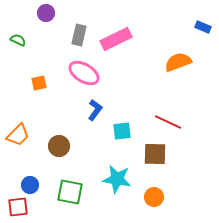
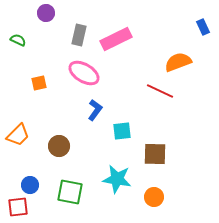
blue rectangle: rotated 42 degrees clockwise
red line: moved 8 px left, 31 px up
